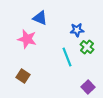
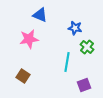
blue triangle: moved 3 px up
blue star: moved 2 px left, 2 px up; rotated 16 degrees clockwise
pink star: moved 2 px right; rotated 24 degrees counterclockwise
cyan line: moved 5 px down; rotated 30 degrees clockwise
purple square: moved 4 px left, 2 px up; rotated 24 degrees clockwise
